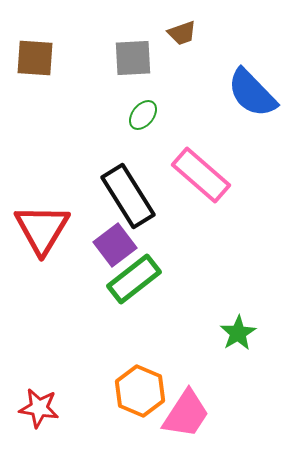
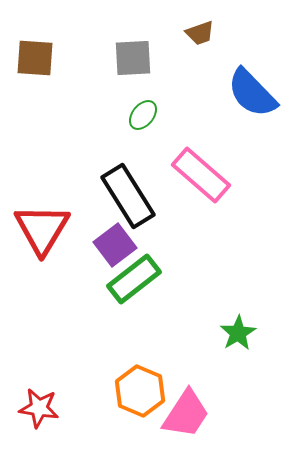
brown trapezoid: moved 18 px right
